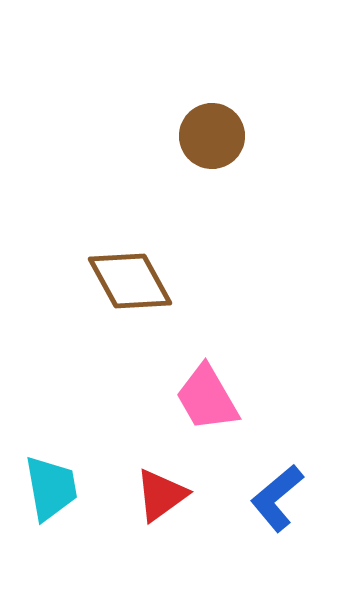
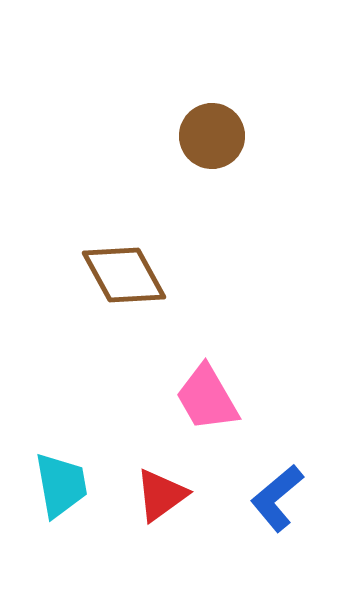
brown diamond: moved 6 px left, 6 px up
cyan trapezoid: moved 10 px right, 3 px up
